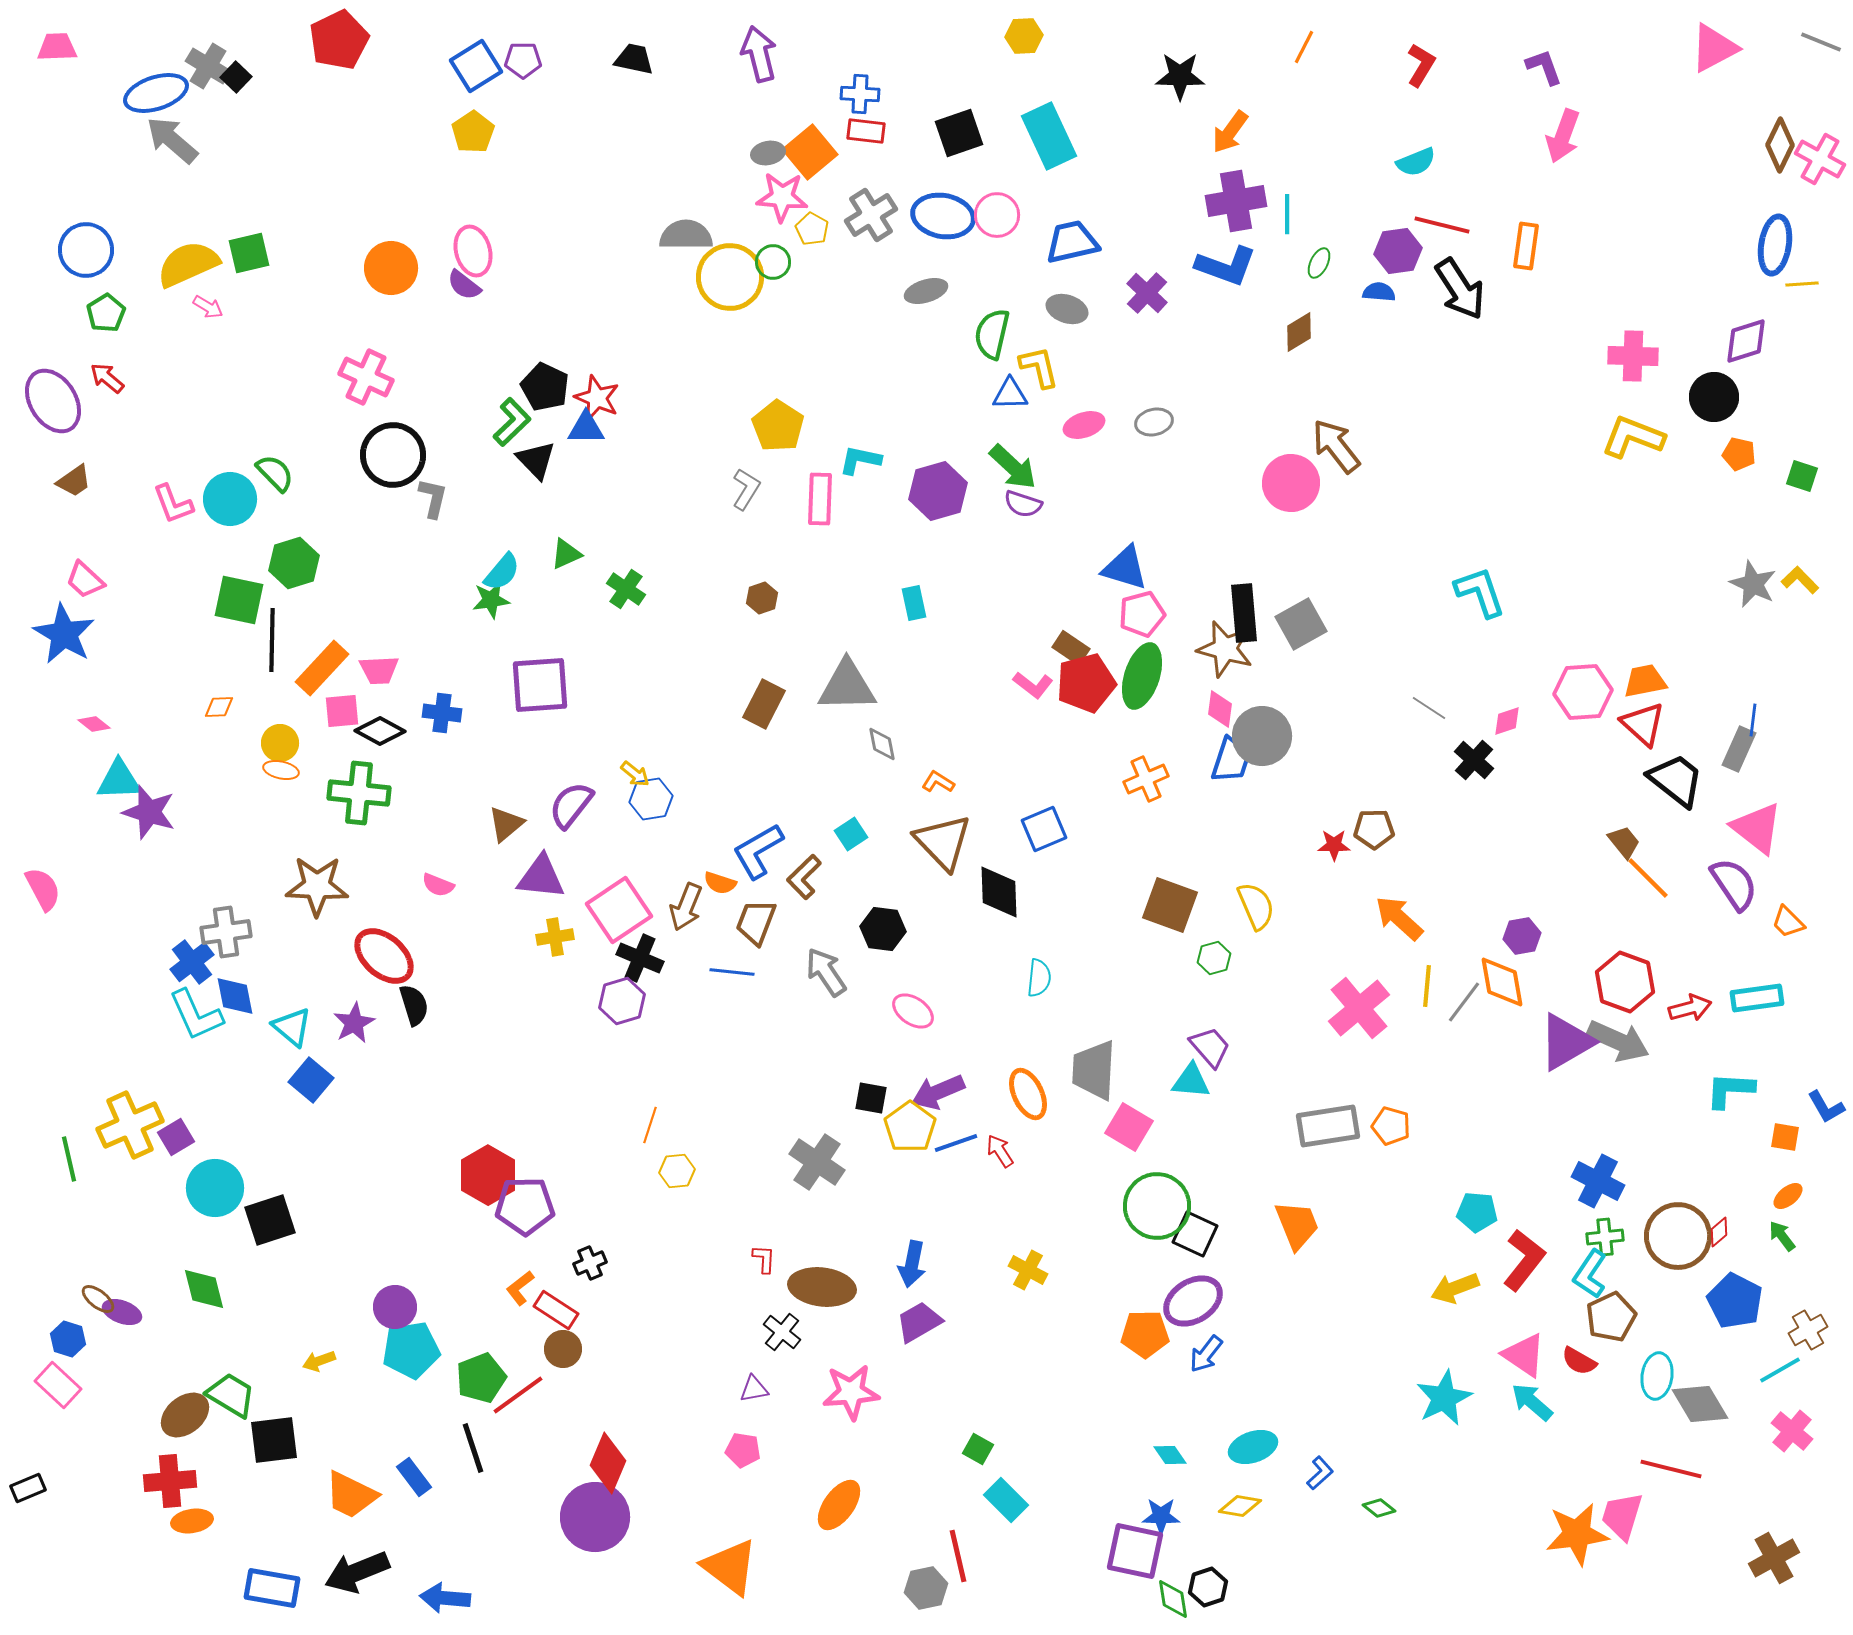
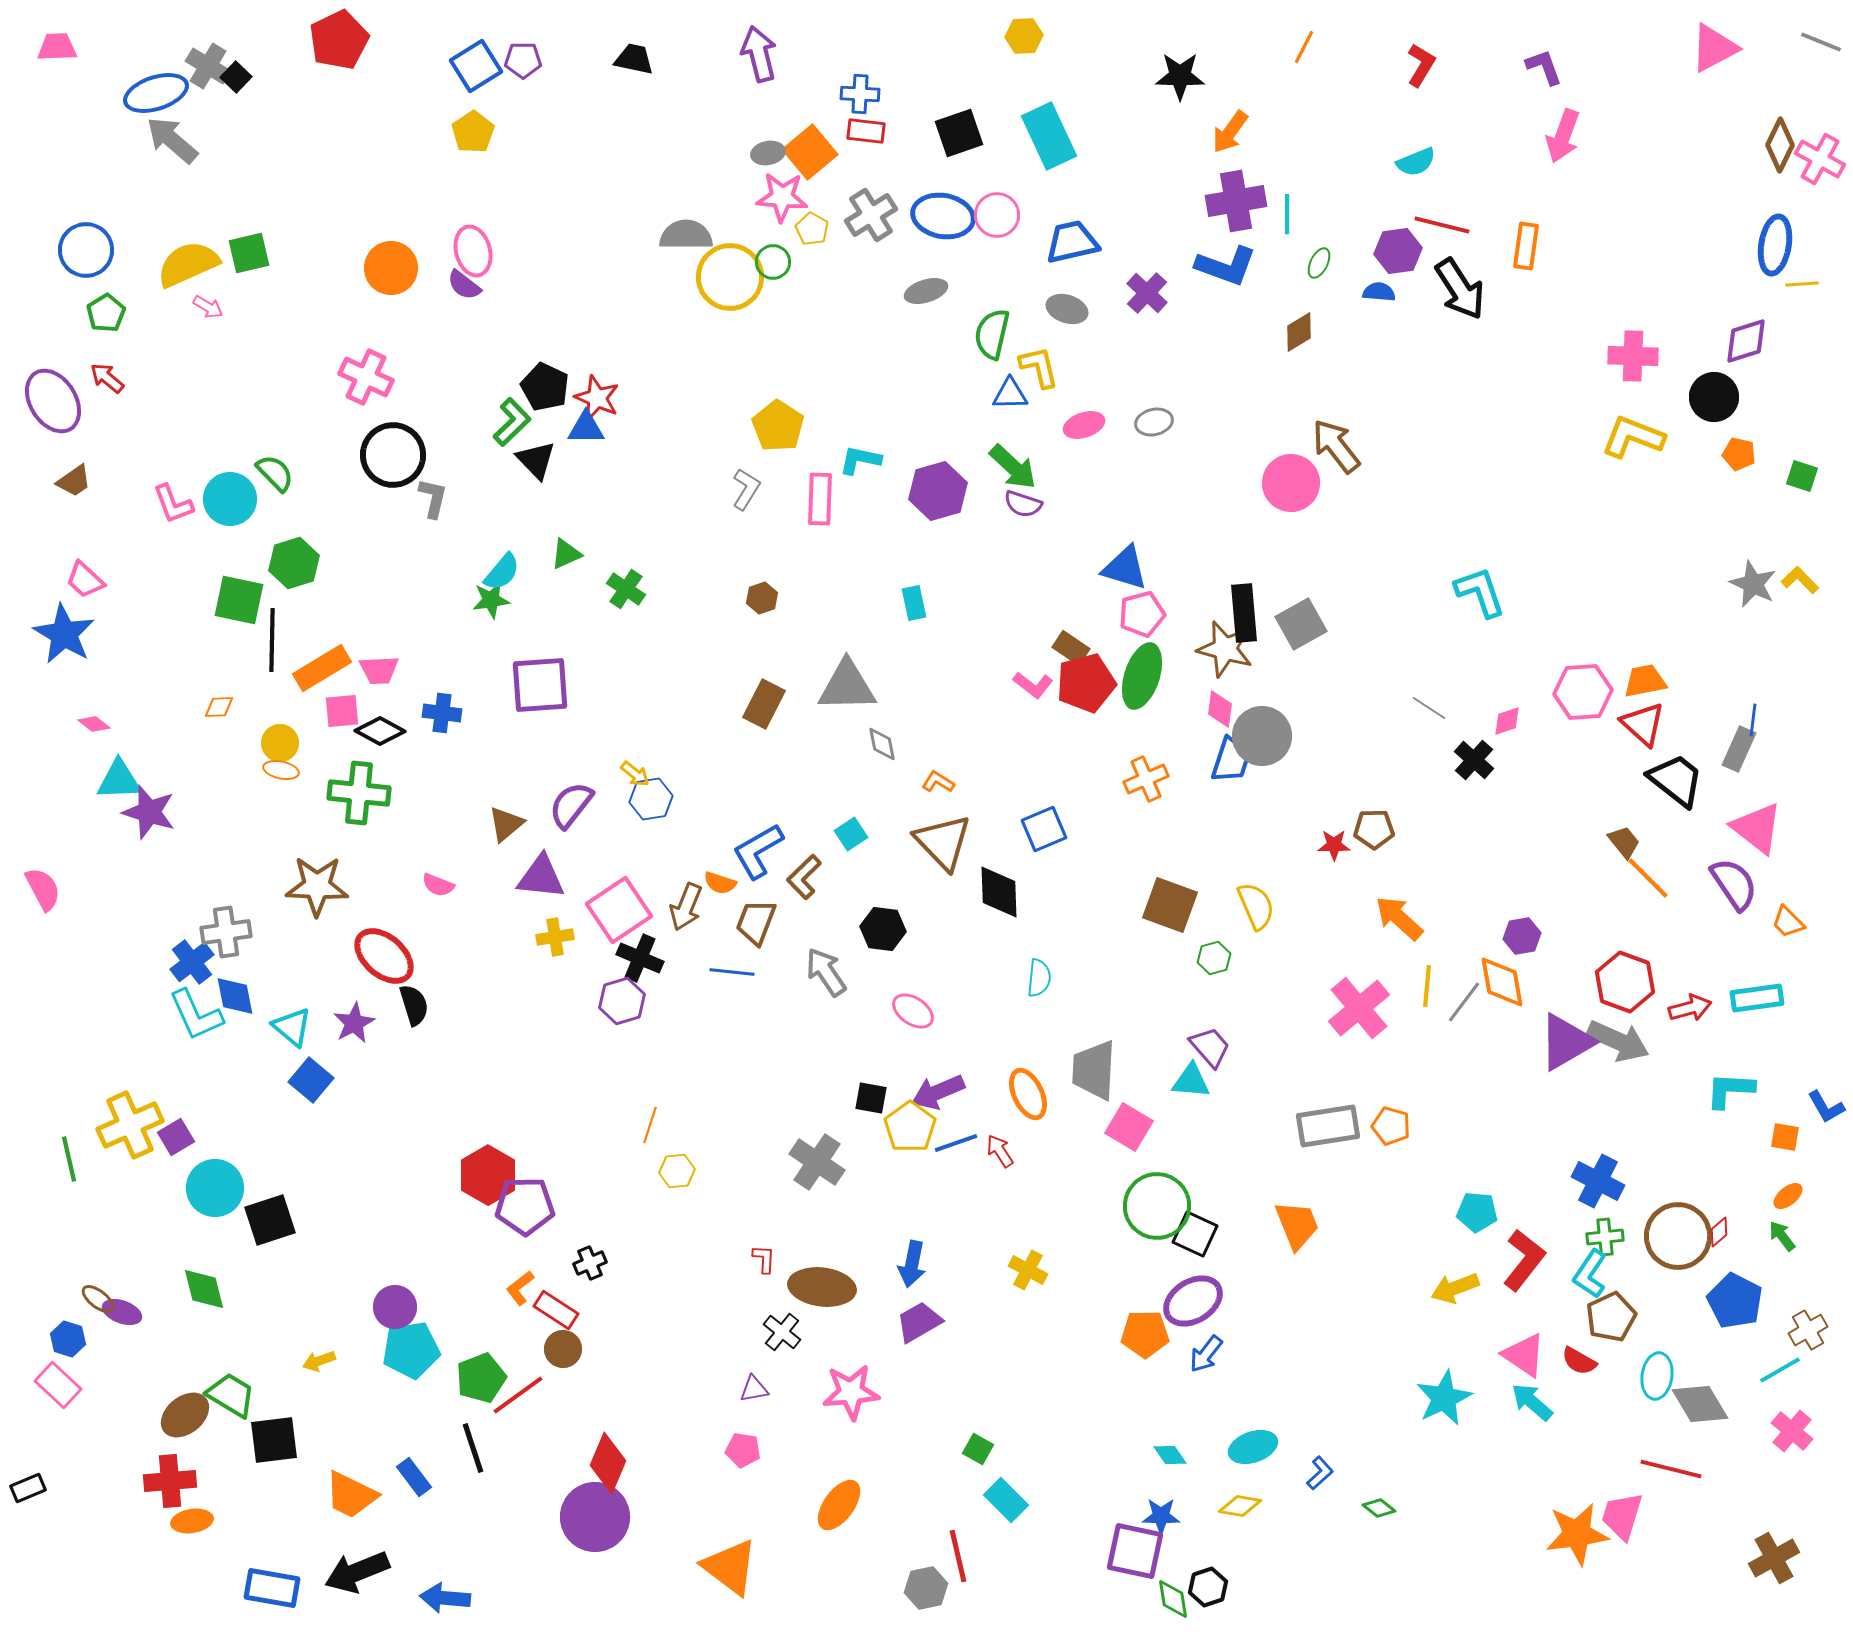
orange rectangle at (322, 668): rotated 16 degrees clockwise
